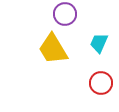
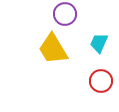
red circle: moved 2 px up
